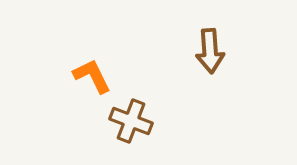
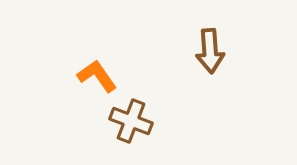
orange L-shape: moved 5 px right; rotated 9 degrees counterclockwise
